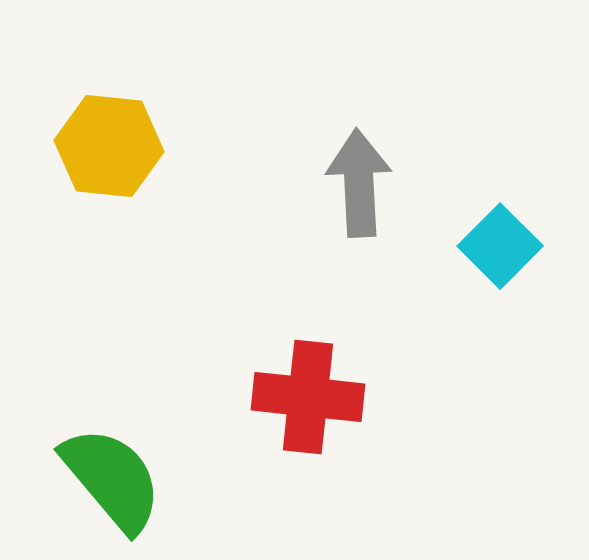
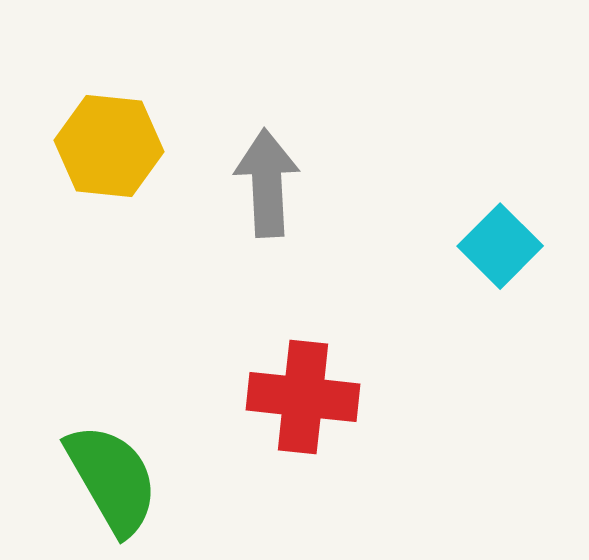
gray arrow: moved 92 px left
red cross: moved 5 px left
green semicircle: rotated 10 degrees clockwise
